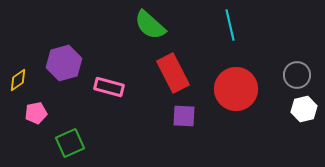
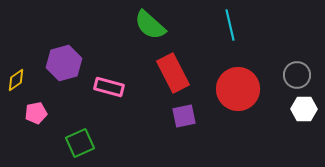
yellow diamond: moved 2 px left
red circle: moved 2 px right
white hexagon: rotated 15 degrees clockwise
purple square: rotated 15 degrees counterclockwise
green square: moved 10 px right
